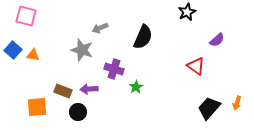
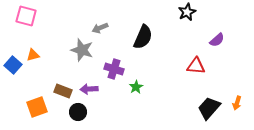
blue square: moved 15 px down
orange triangle: rotated 24 degrees counterclockwise
red triangle: rotated 30 degrees counterclockwise
orange square: rotated 15 degrees counterclockwise
